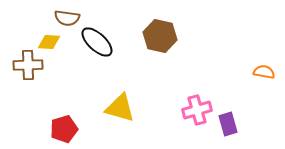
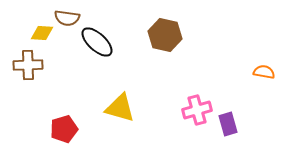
brown hexagon: moved 5 px right, 1 px up
yellow diamond: moved 7 px left, 9 px up
